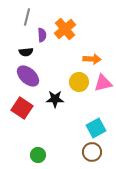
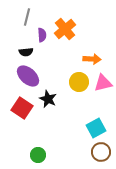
black star: moved 7 px left; rotated 24 degrees clockwise
brown circle: moved 9 px right
